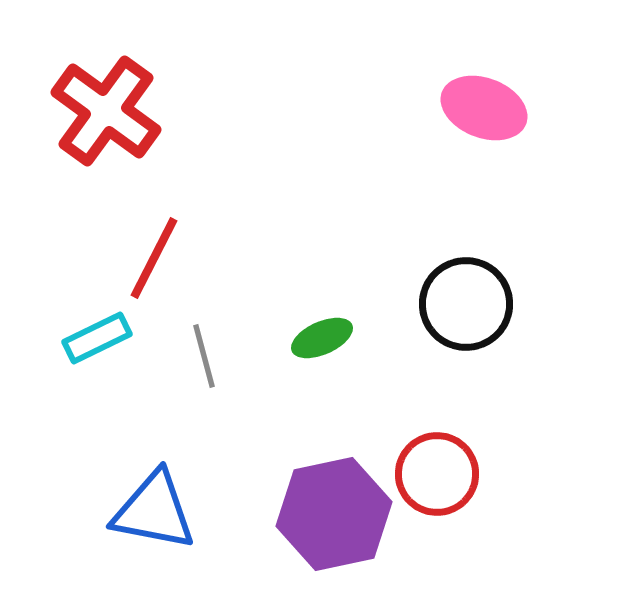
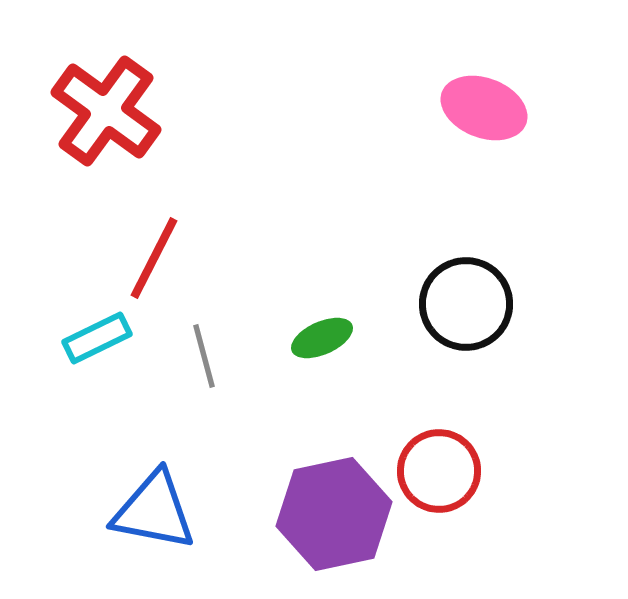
red circle: moved 2 px right, 3 px up
